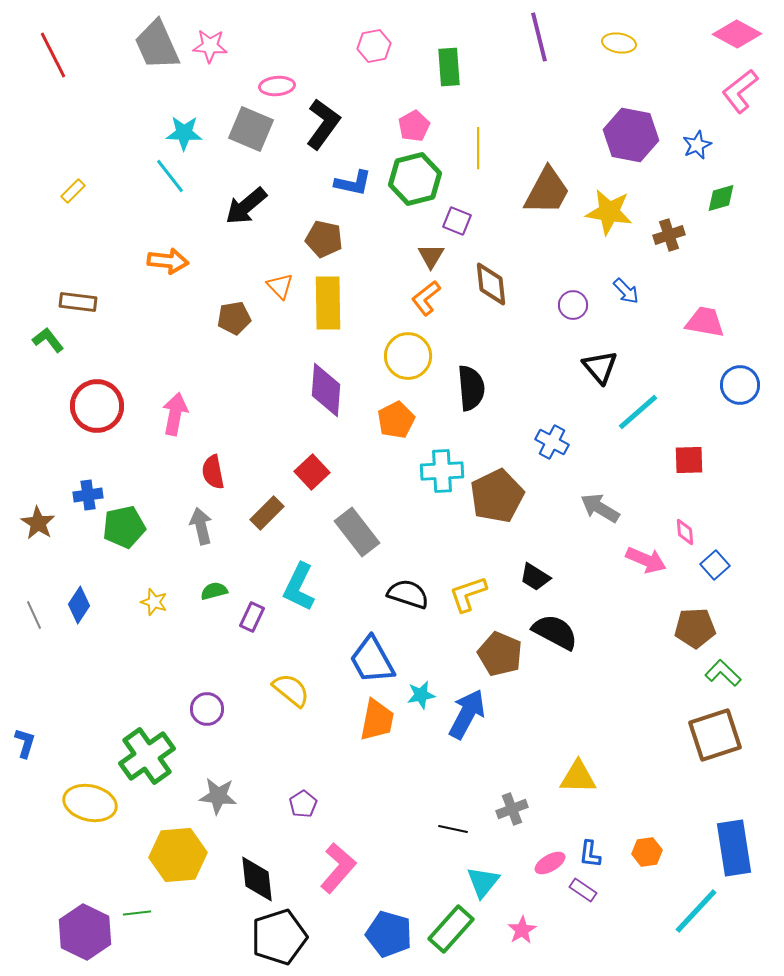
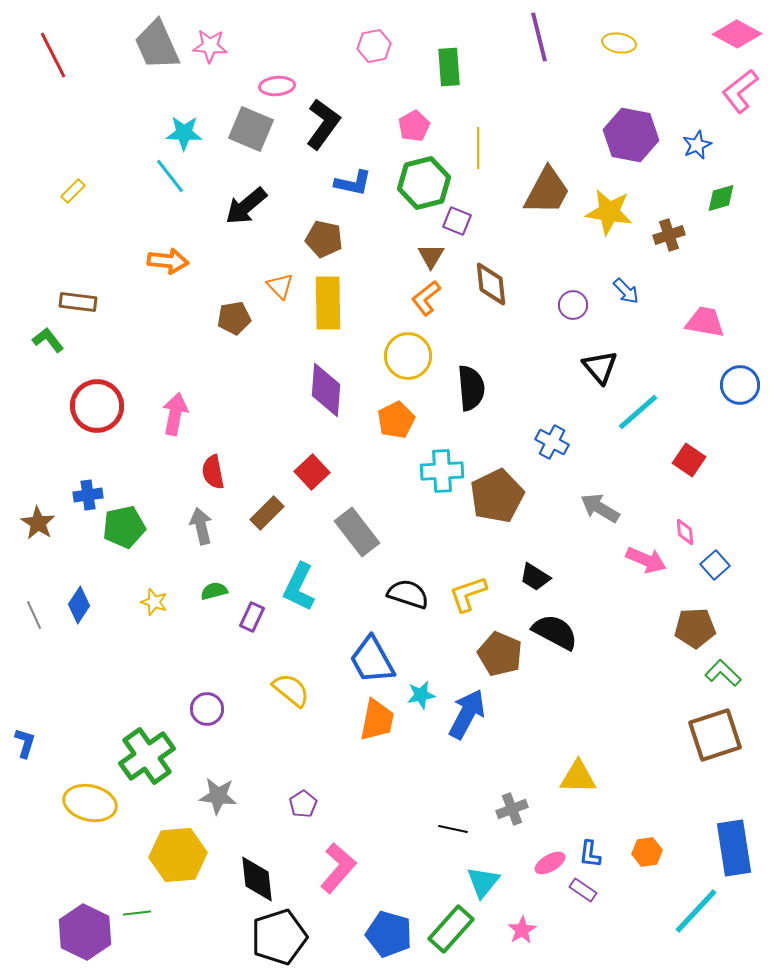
green hexagon at (415, 179): moved 9 px right, 4 px down
red square at (689, 460): rotated 36 degrees clockwise
